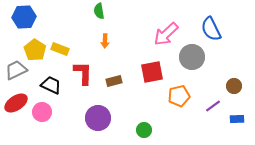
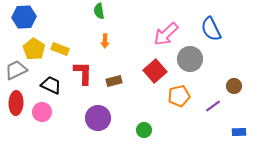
yellow pentagon: moved 1 px left, 1 px up
gray circle: moved 2 px left, 2 px down
red square: moved 3 px right, 1 px up; rotated 30 degrees counterclockwise
red ellipse: rotated 55 degrees counterclockwise
blue rectangle: moved 2 px right, 13 px down
